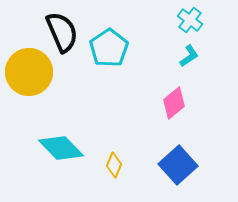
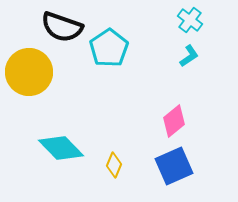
black semicircle: moved 5 px up; rotated 132 degrees clockwise
pink diamond: moved 18 px down
blue square: moved 4 px left, 1 px down; rotated 18 degrees clockwise
